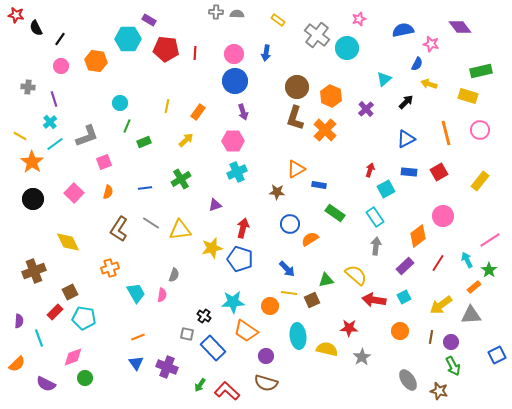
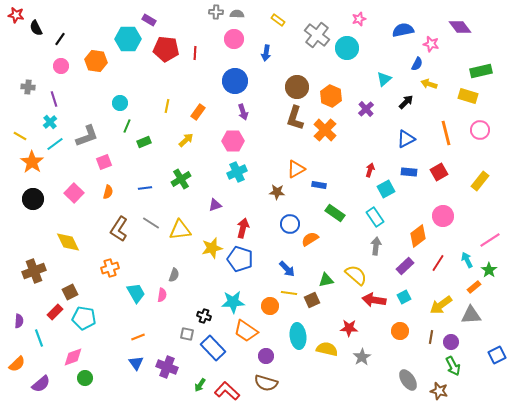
pink circle at (234, 54): moved 15 px up
black cross at (204, 316): rotated 16 degrees counterclockwise
purple semicircle at (46, 384): moved 5 px left; rotated 66 degrees counterclockwise
